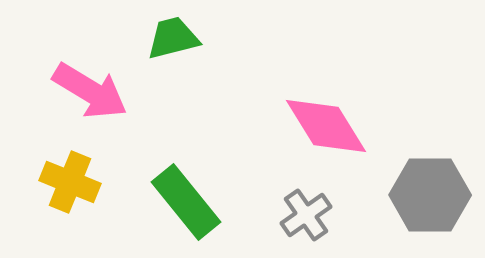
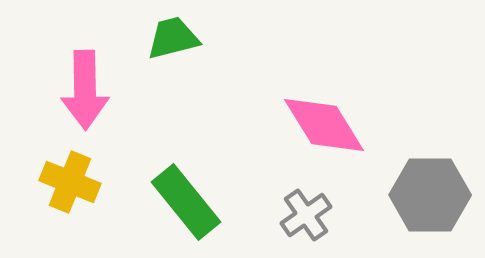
pink arrow: moved 5 px left, 1 px up; rotated 58 degrees clockwise
pink diamond: moved 2 px left, 1 px up
